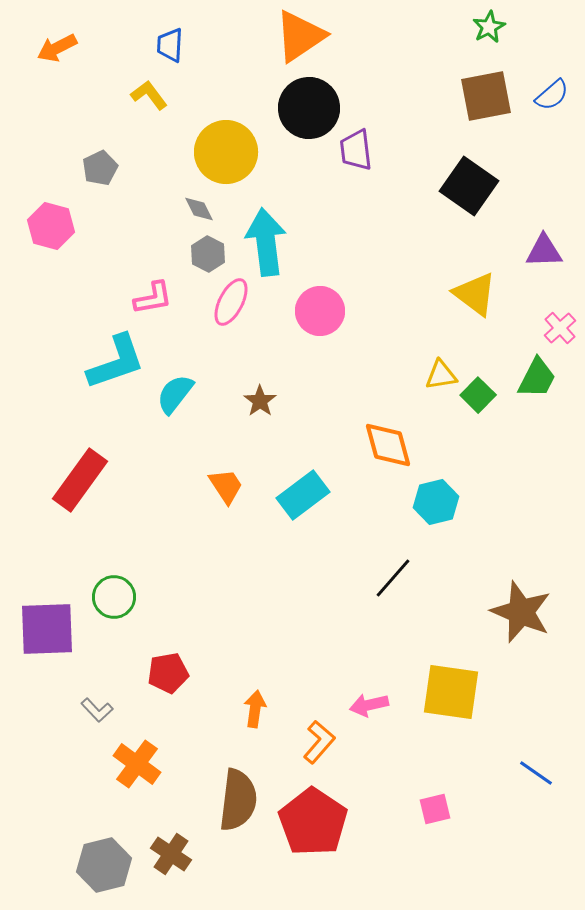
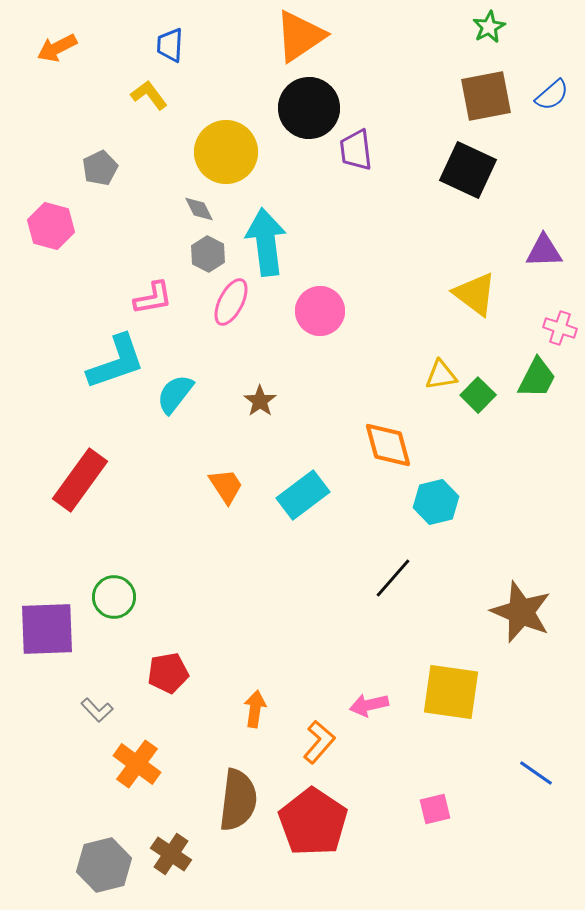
black square at (469, 186): moved 1 px left, 16 px up; rotated 10 degrees counterclockwise
pink cross at (560, 328): rotated 28 degrees counterclockwise
